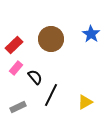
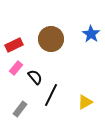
red rectangle: rotated 18 degrees clockwise
gray rectangle: moved 2 px right, 2 px down; rotated 28 degrees counterclockwise
